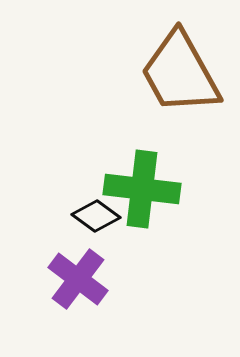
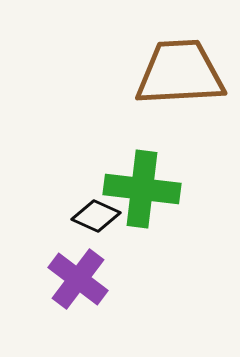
brown trapezoid: rotated 116 degrees clockwise
black diamond: rotated 12 degrees counterclockwise
